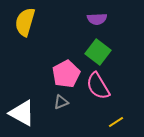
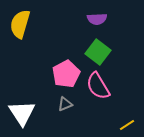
yellow semicircle: moved 5 px left, 2 px down
gray triangle: moved 4 px right, 2 px down
white triangle: rotated 28 degrees clockwise
yellow line: moved 11 px right, 3 px down
